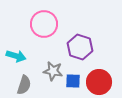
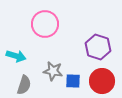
pink circle: moved 1 px right
purple hexagon: moved 18 px right
red circle: moved 3 px right, 1 px up
